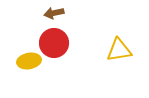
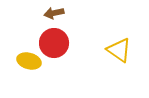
yellow triangle: rotated 44 degrees clockwise
yellow ellipse: rotated 25 degrees clockwise
